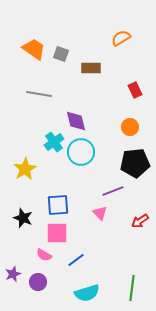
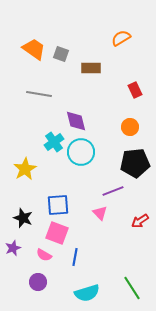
pink square: rotated 20 degrees clockwise
blue line: moved 1 px left, 3 px up; rotated 42 degrees counterclockwise
purple star: moved 26 px up
green line: rotated 40 degrees counterclockwise
